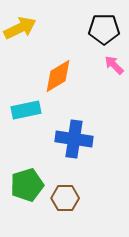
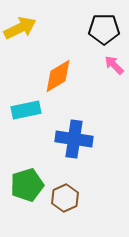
brown hexagon: rotated 24 degrees counterclockwise
